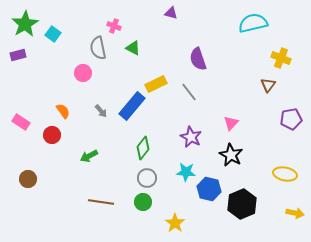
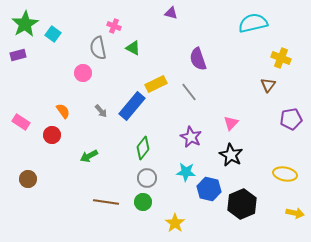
brown line: moved 5 px right
